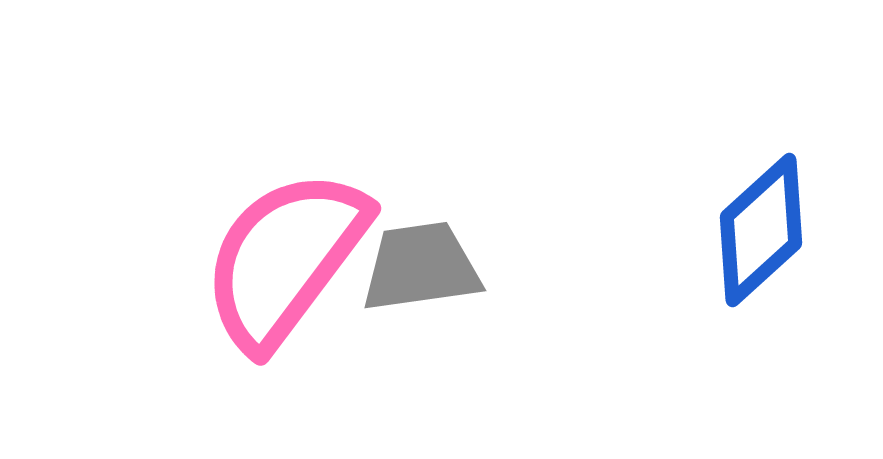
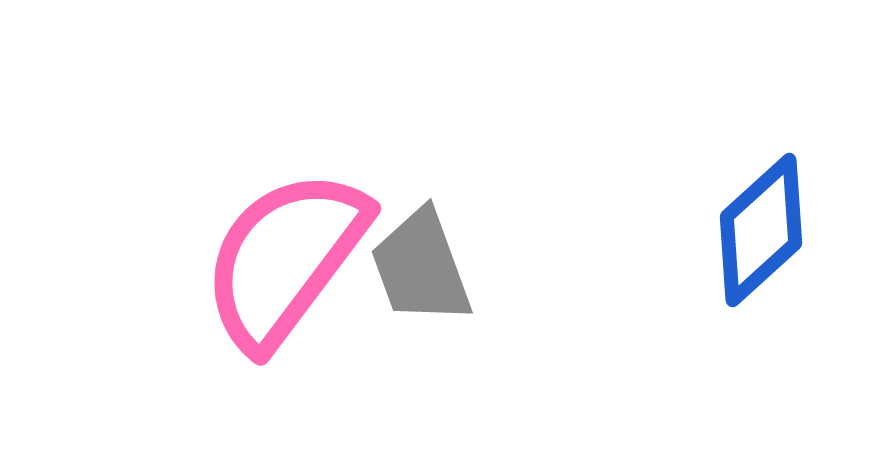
gray trapezoid: rotated 102 degrees counterclockwise
